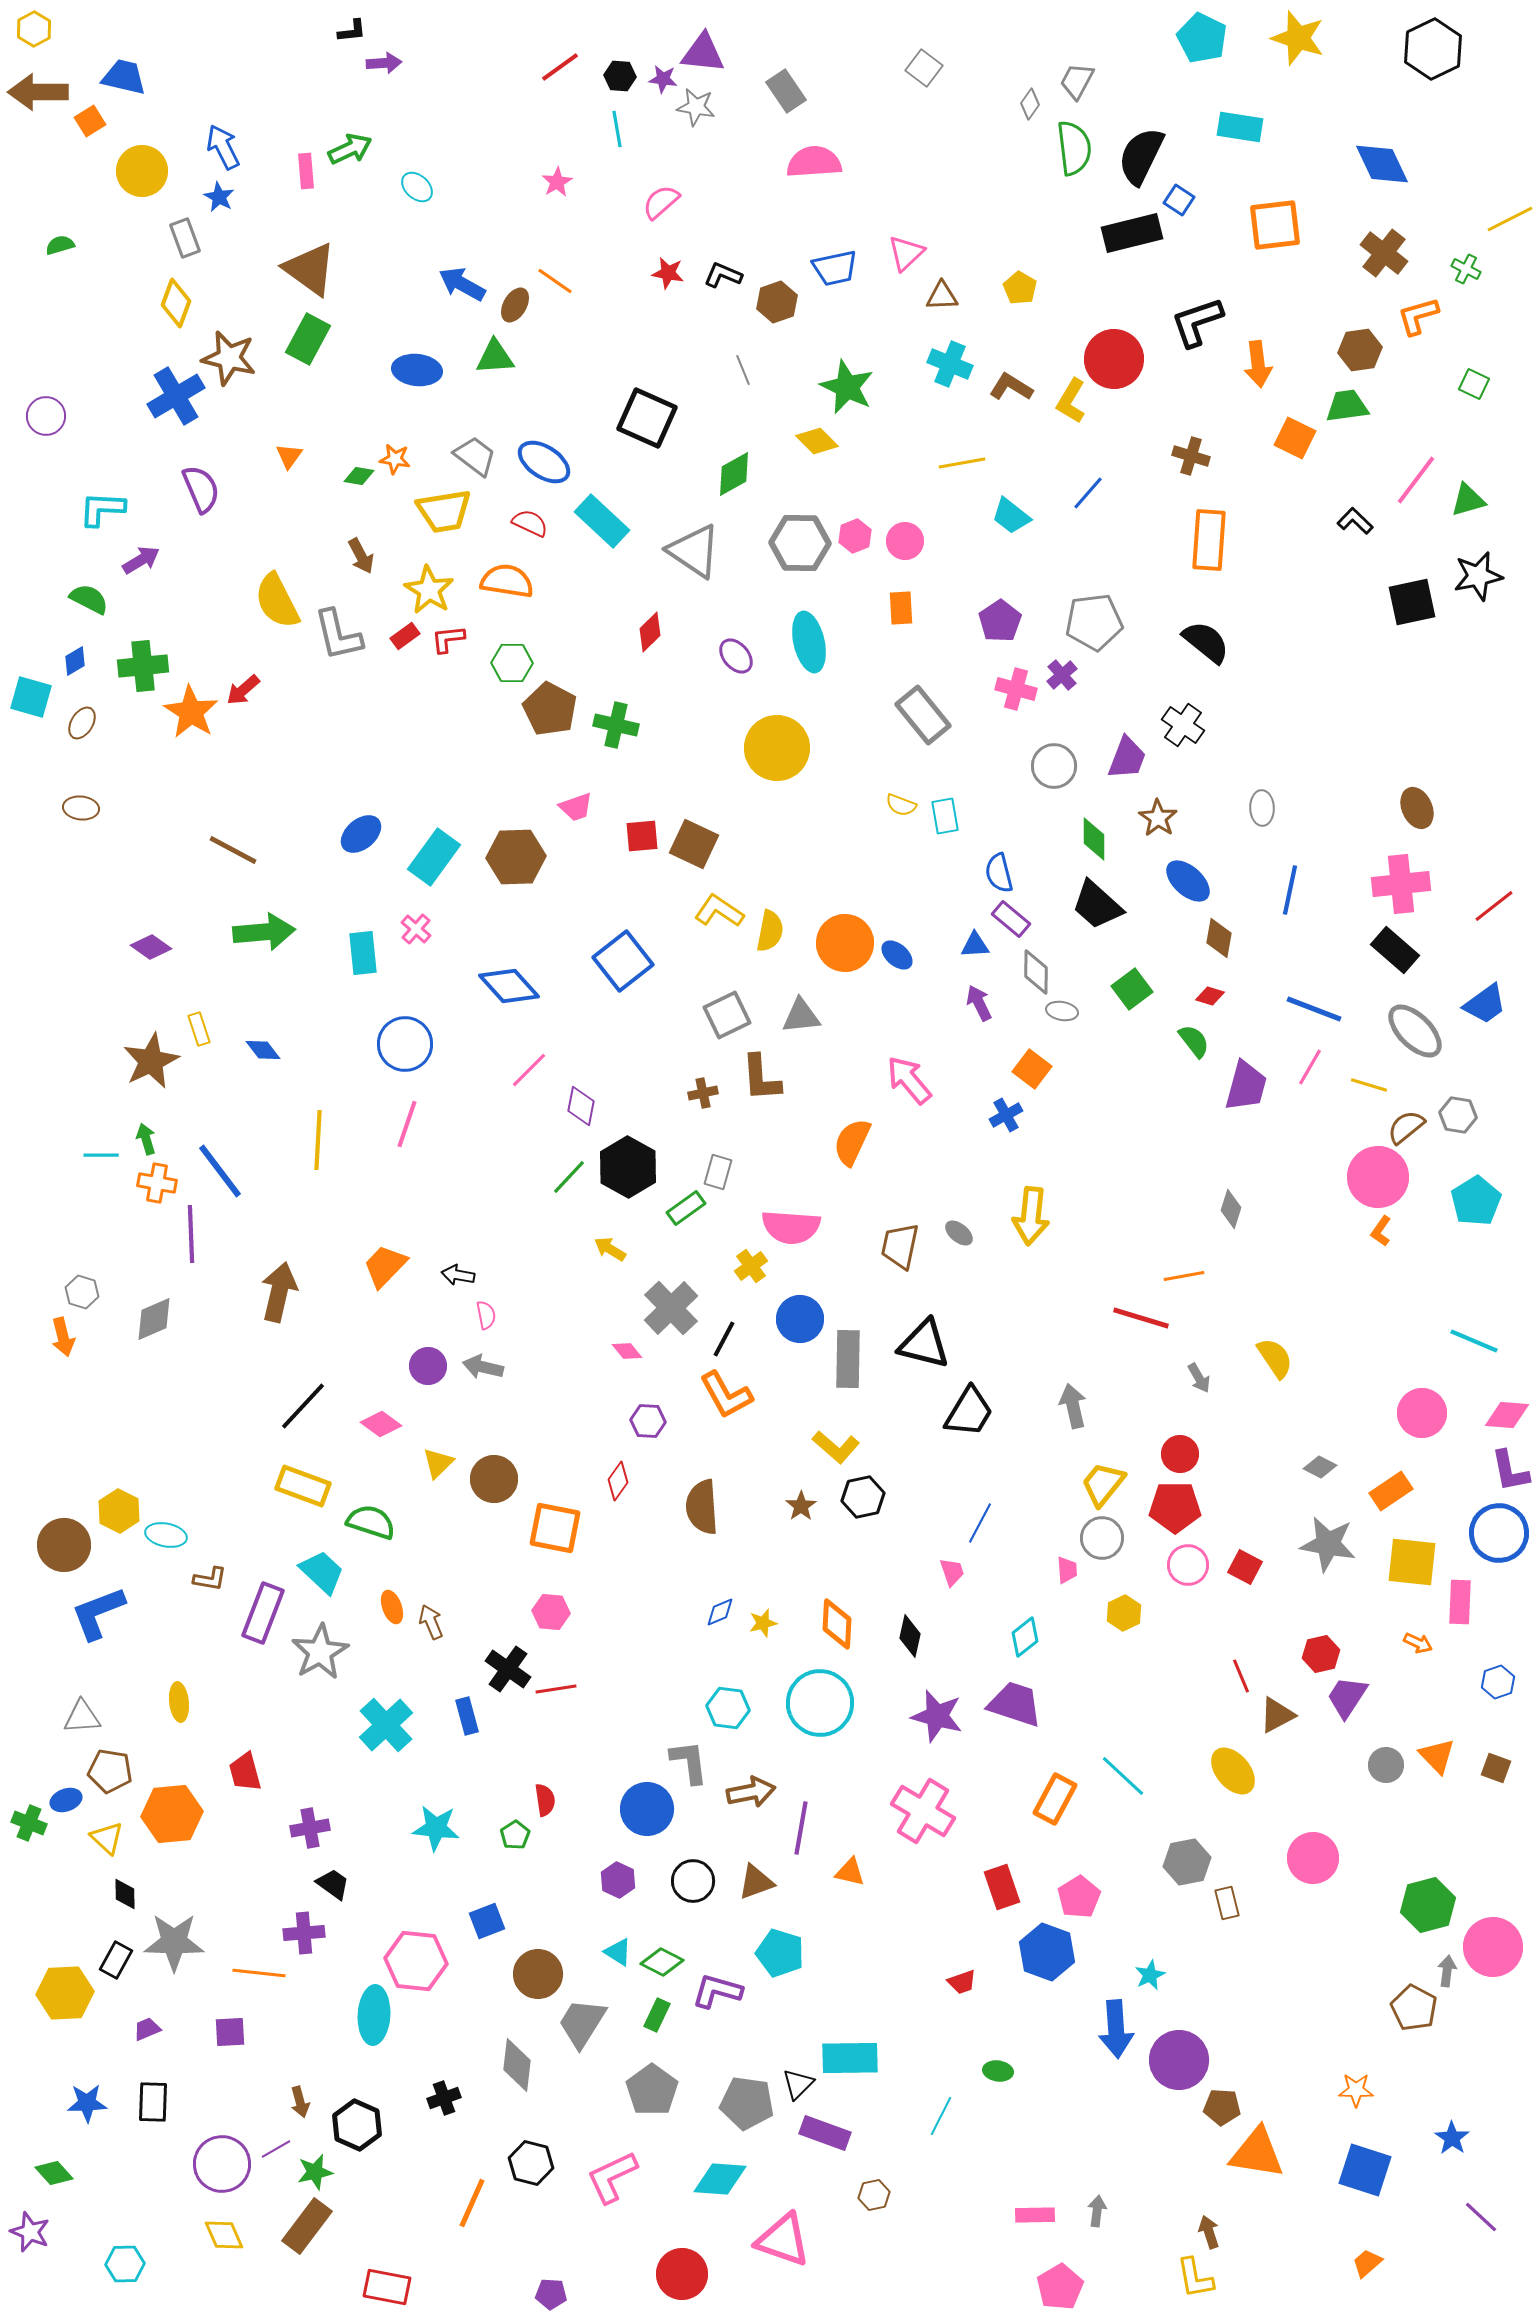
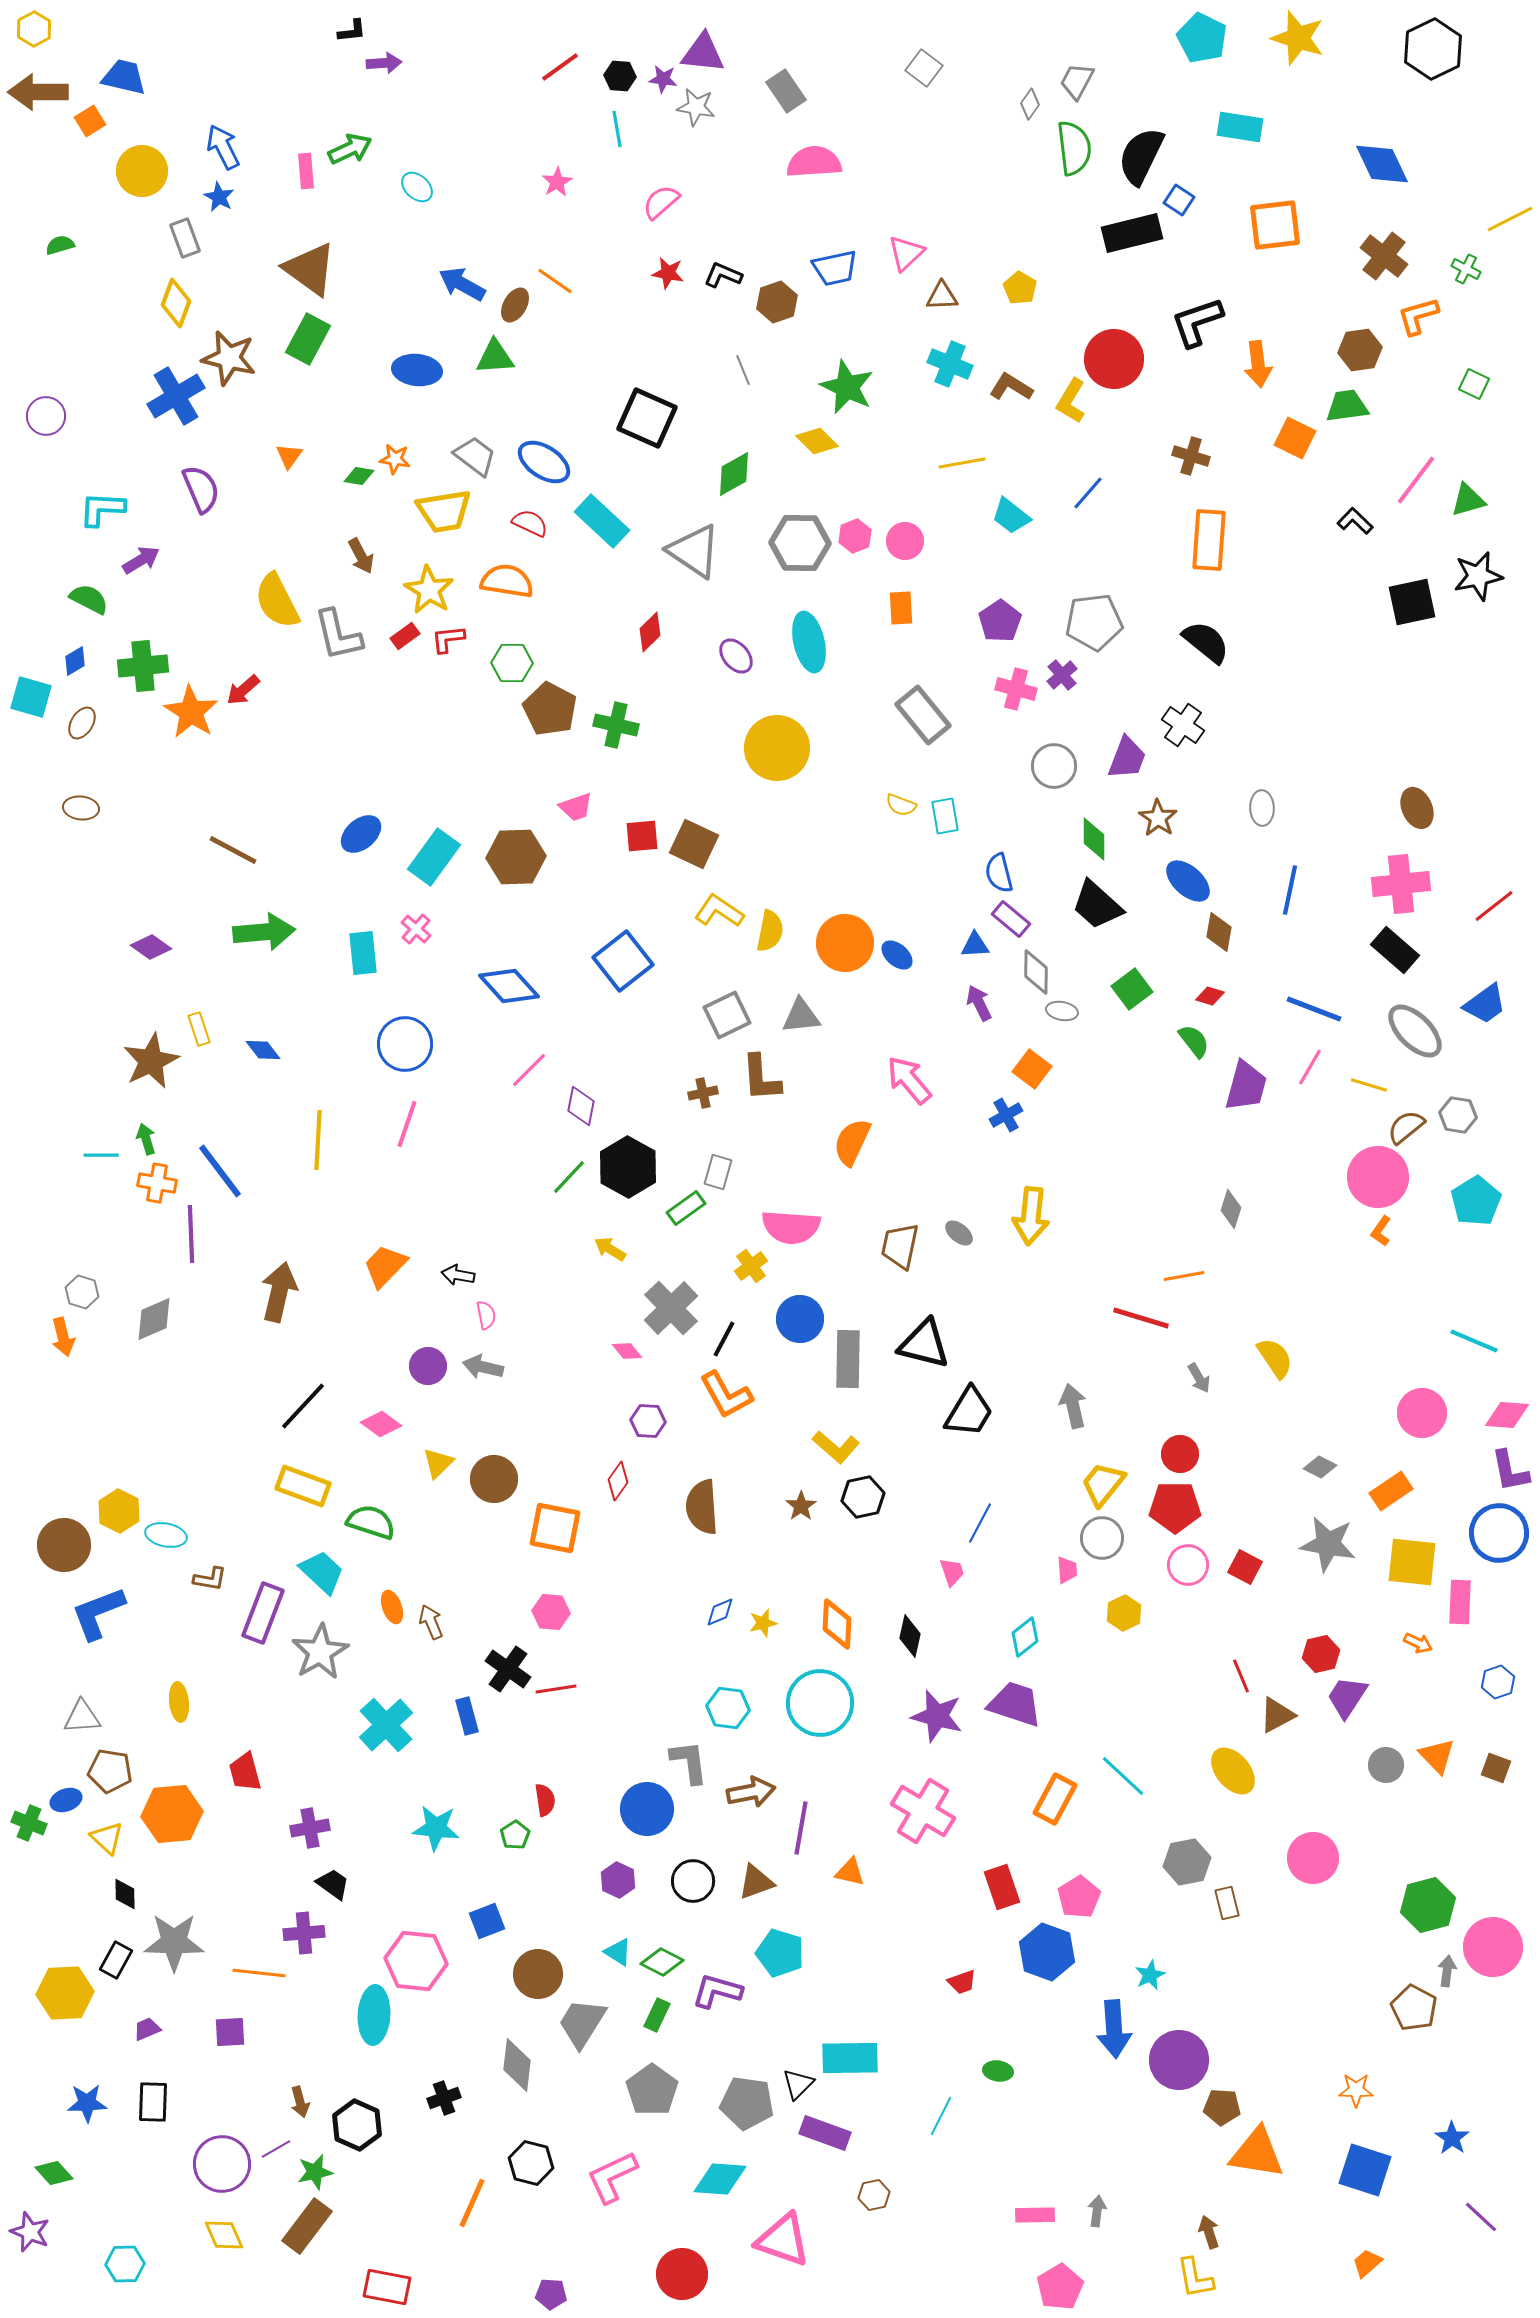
brown cross at (1384, 253): moved 3 px down
brown diamond at (1219, 938): moved 6 px up
blue arrow at (1116, 2029): moved 2 px left
